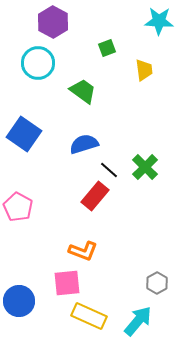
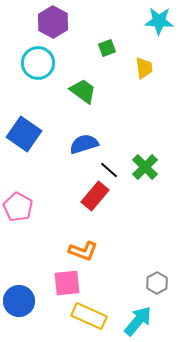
yellow trapezoid: moved 2 px up
